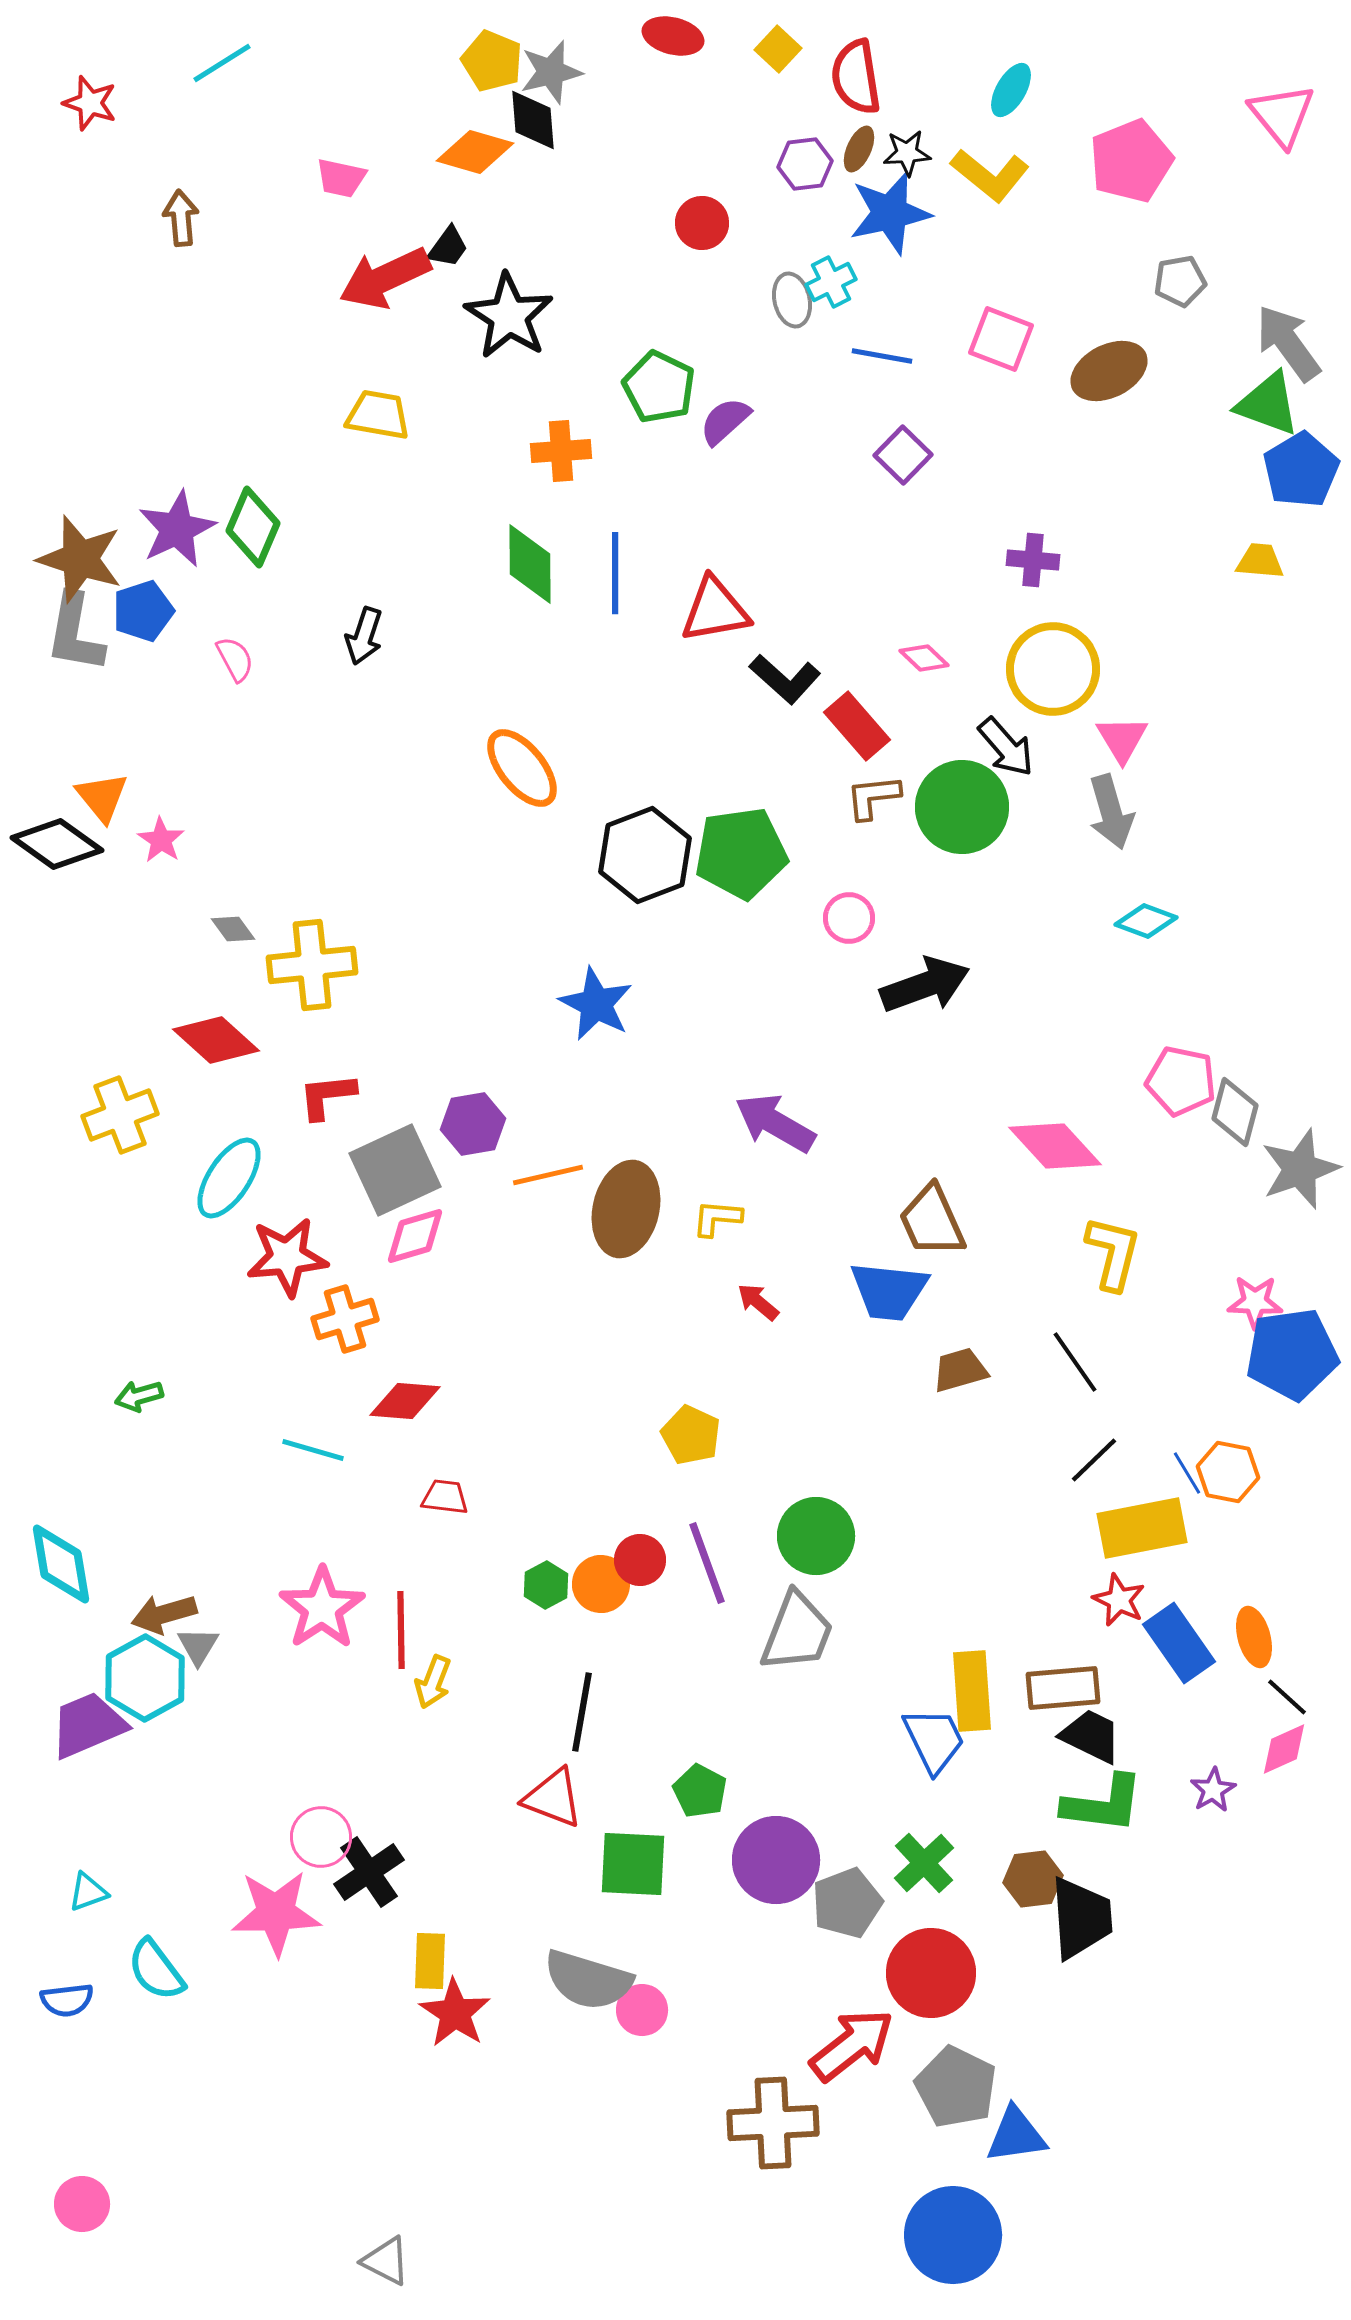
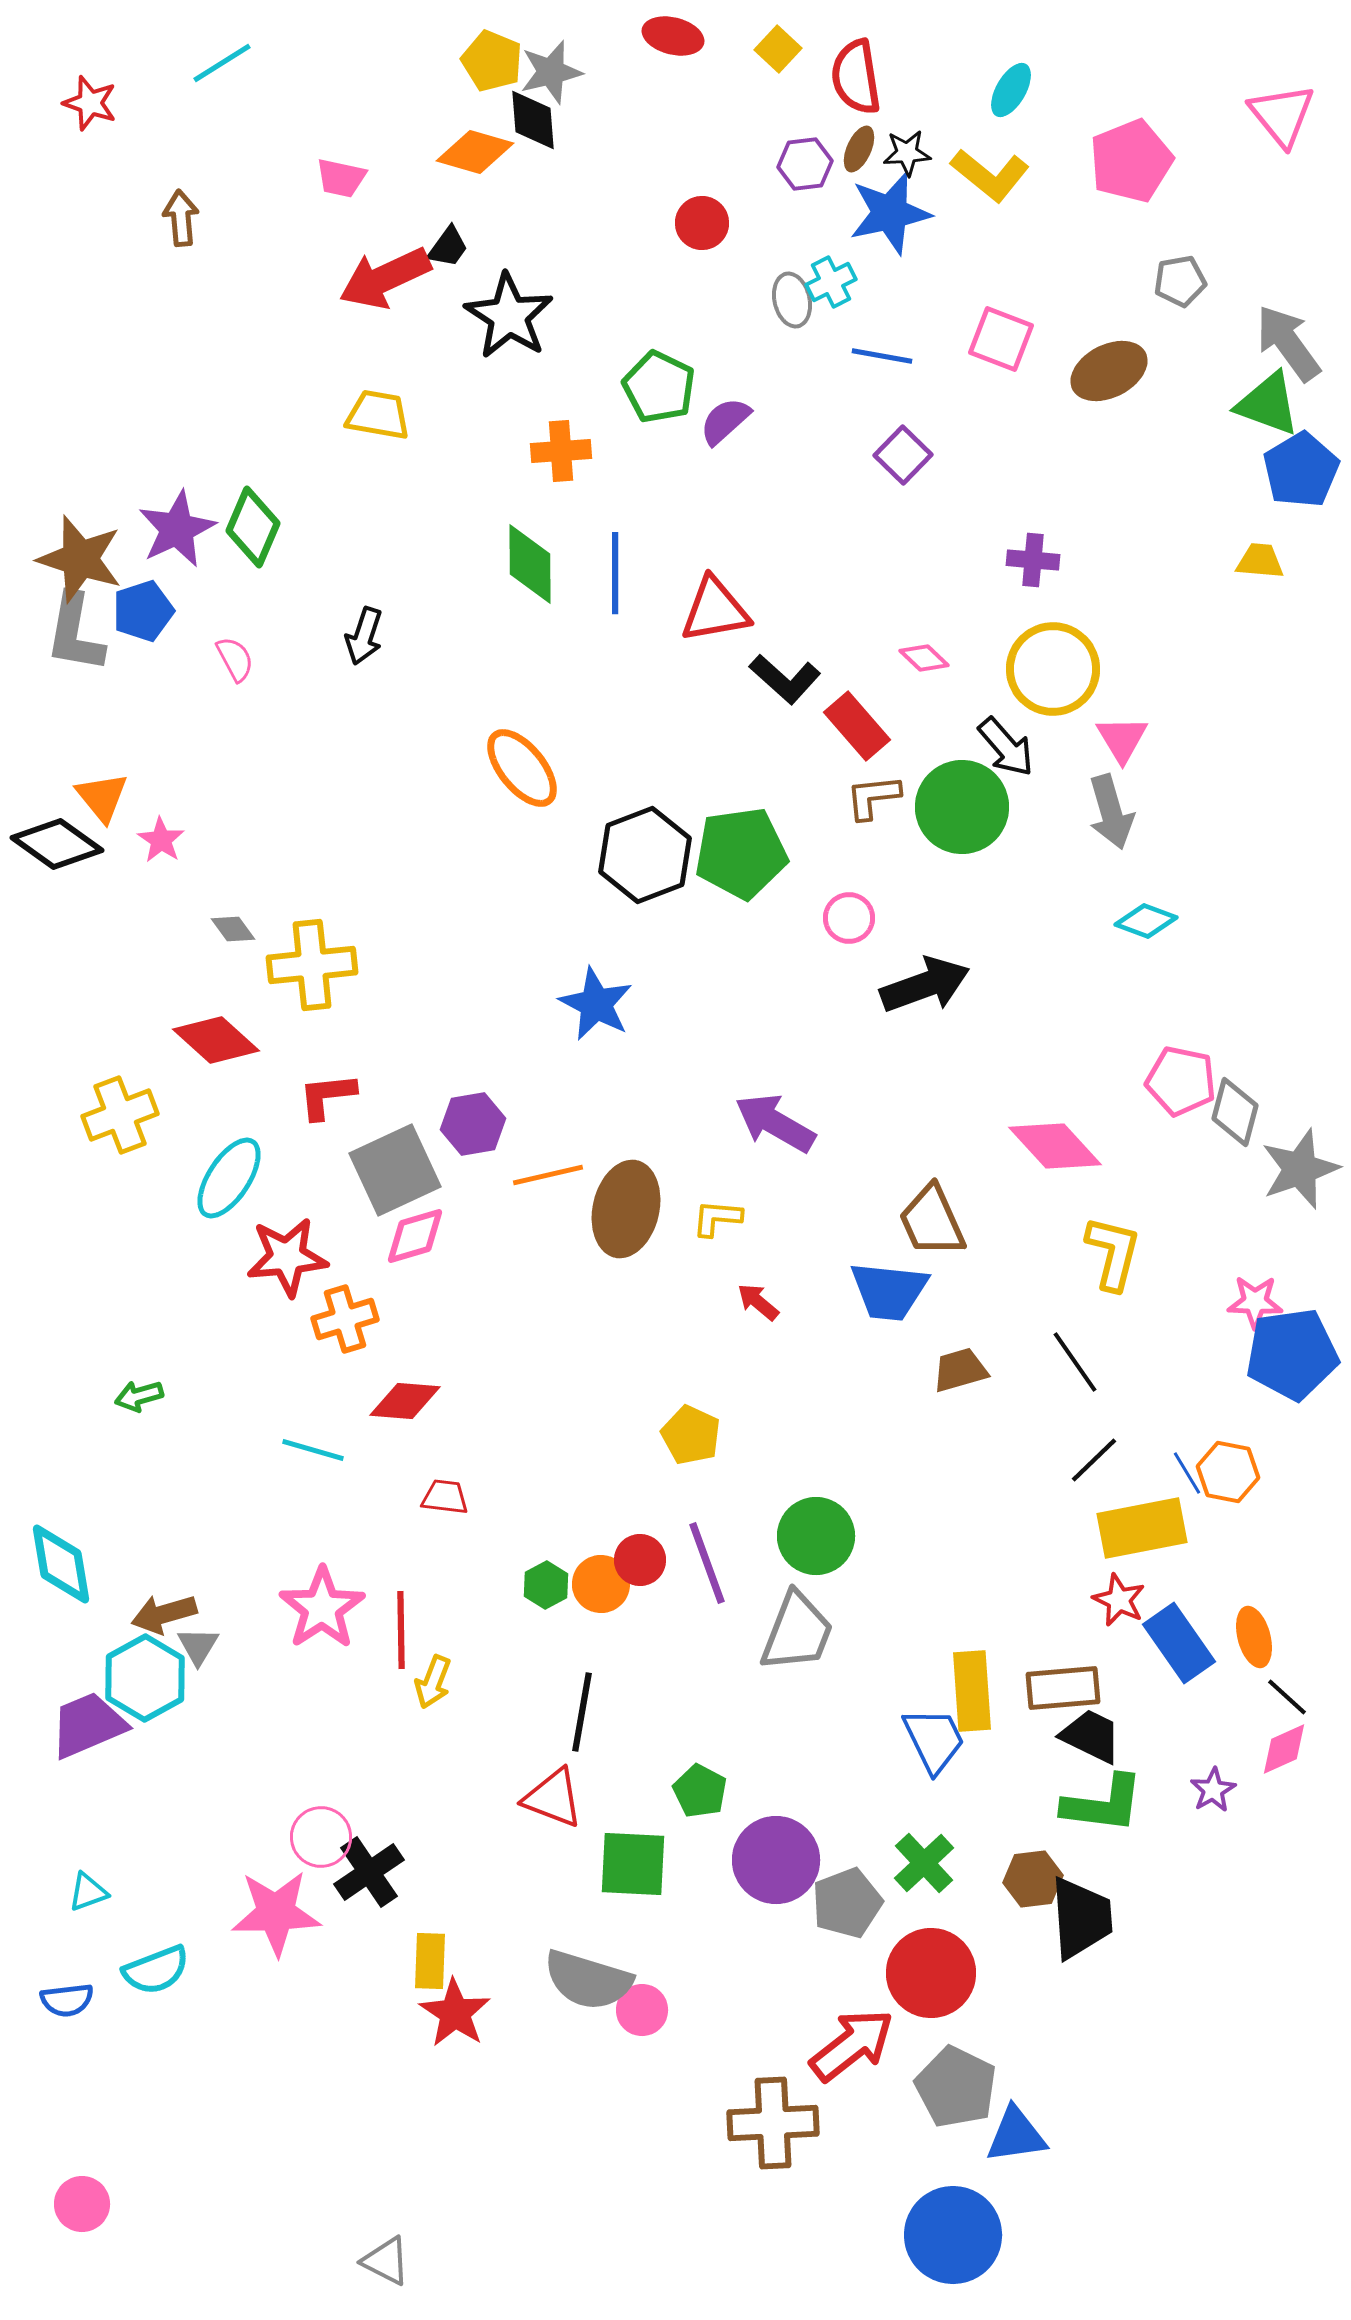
cyan semicircle at (156, 1970): rotated 74 degrees counterclockwise
